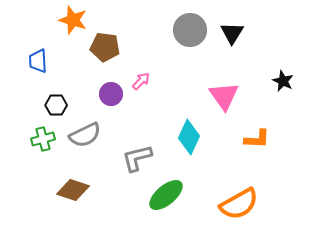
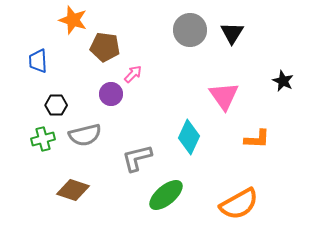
pink arrow: moved 8 px left, 7 px up
gray semicircle: rotated 12 degrees clockwise
